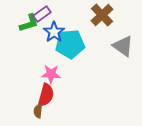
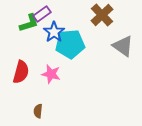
pink star: rotated 12 degrees clockwise
red semicircle: moved 25 px left, 23 px up
